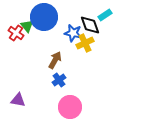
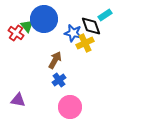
blue circle: moved 2 px down
black diamond: moved 1 px right, 1 px down
